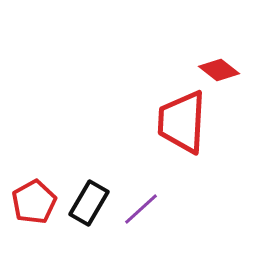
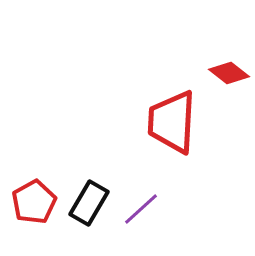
red diamond: moved 10 px right, 3 px down
red trapezoid: moved 10 px left
